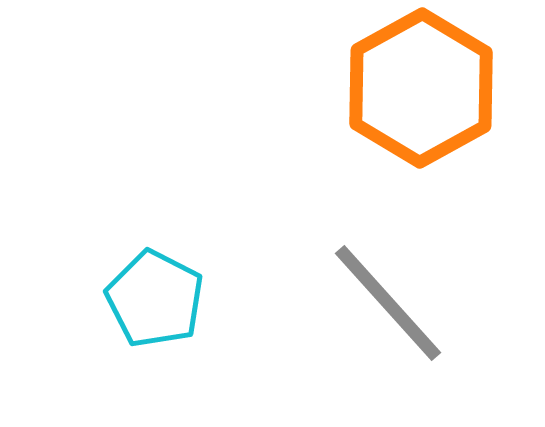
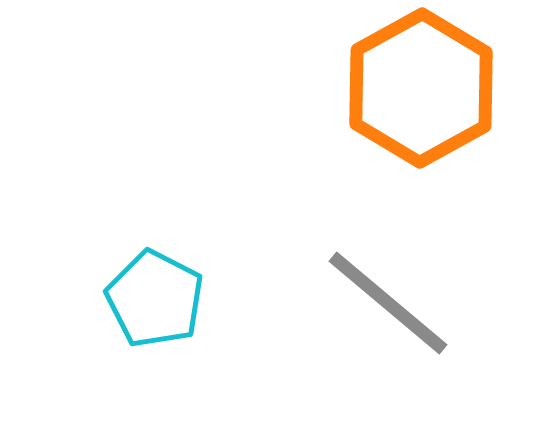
gray line: rotated 8 degrees counterclockwise
